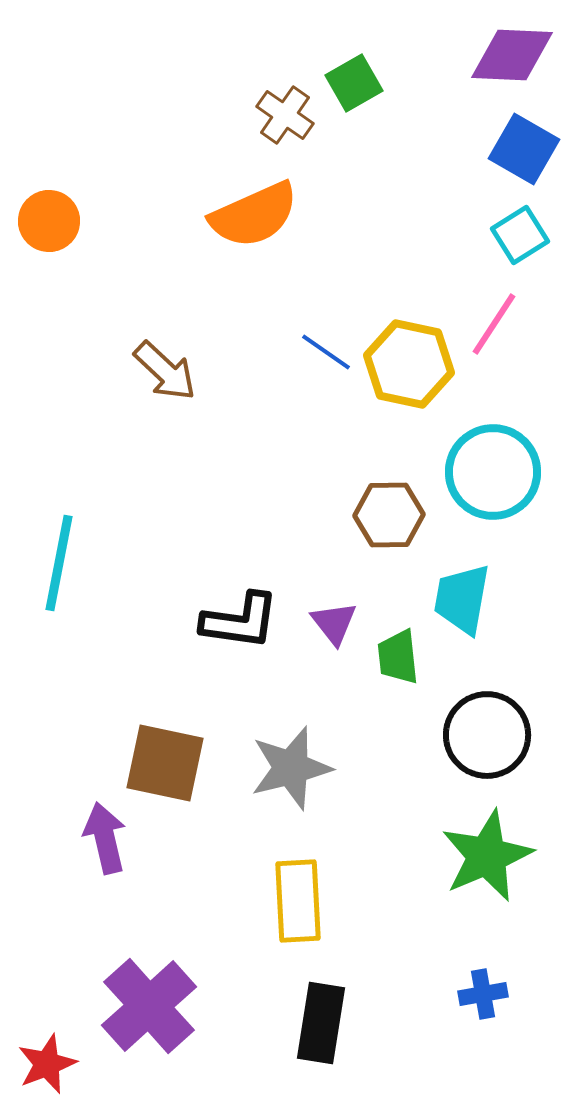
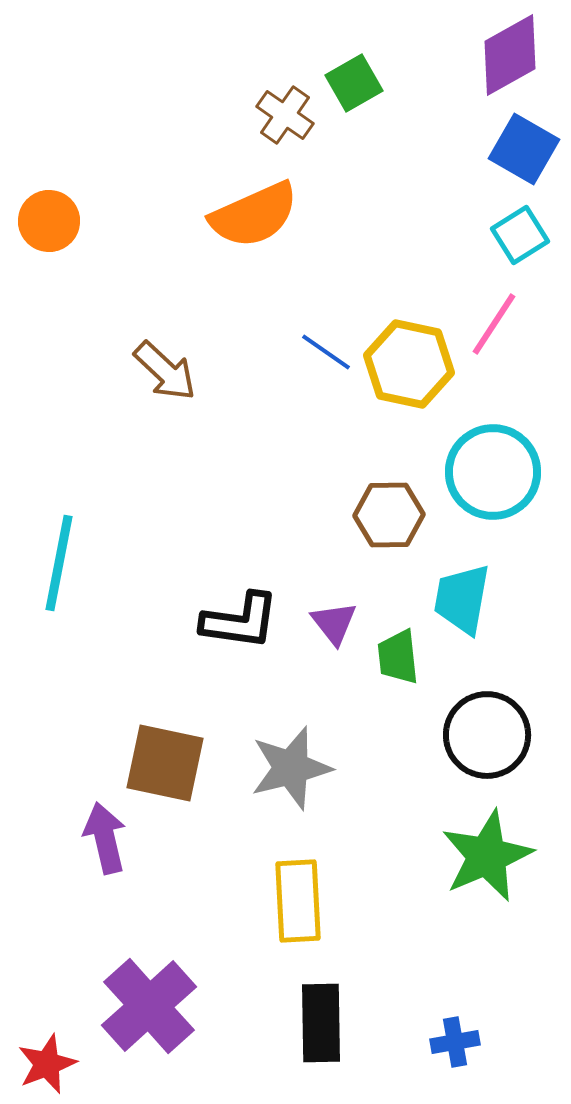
purple diamond: moved 2 px left; rotated 32 degrees counterclockwise
blue cross: moved 28 px left, 48 px down
black rectangle: rotated 10 degrees counterclockwise
